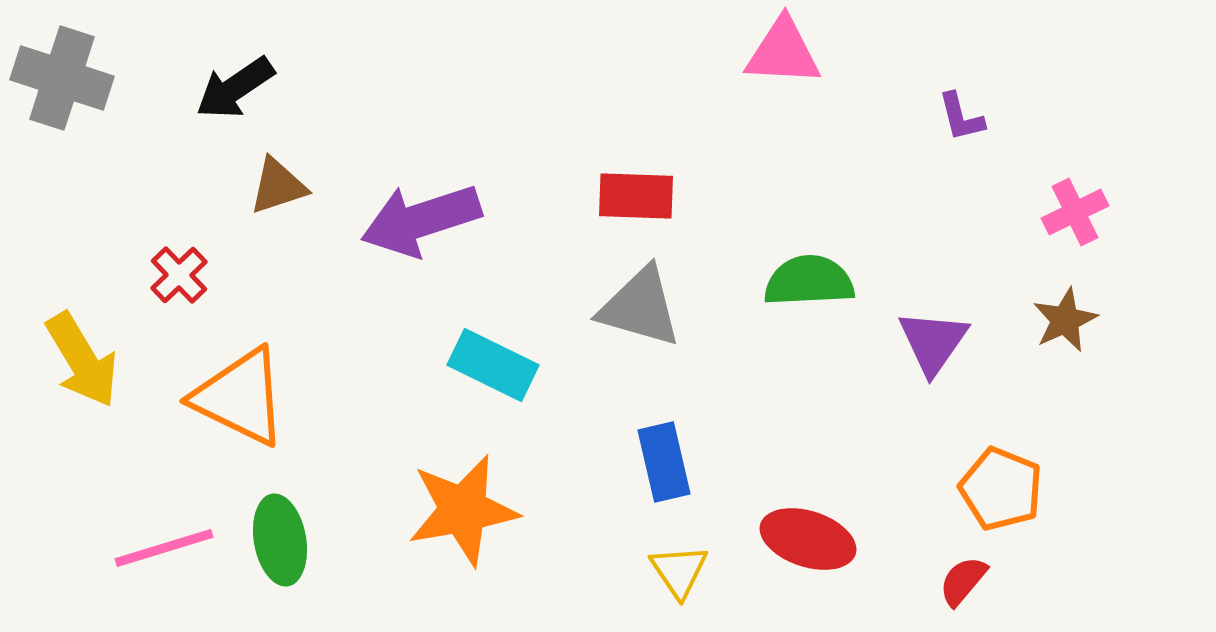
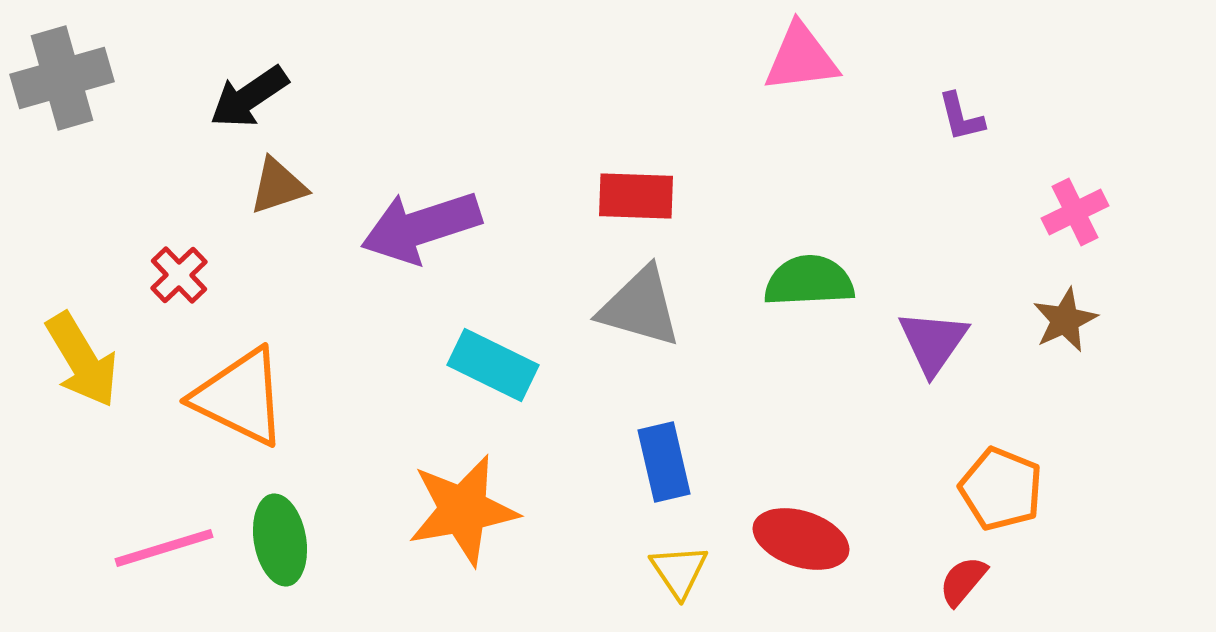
pink triangle: moved 18 px right, 6 px down; rotated 10 degrees counterclockwise
gray cross: rotated 34 degrees counterclockwise
black arrow: moved 14 px right, 9 px down
purple arrow: moved 7 px down
red ellipse: moved 7 px left
